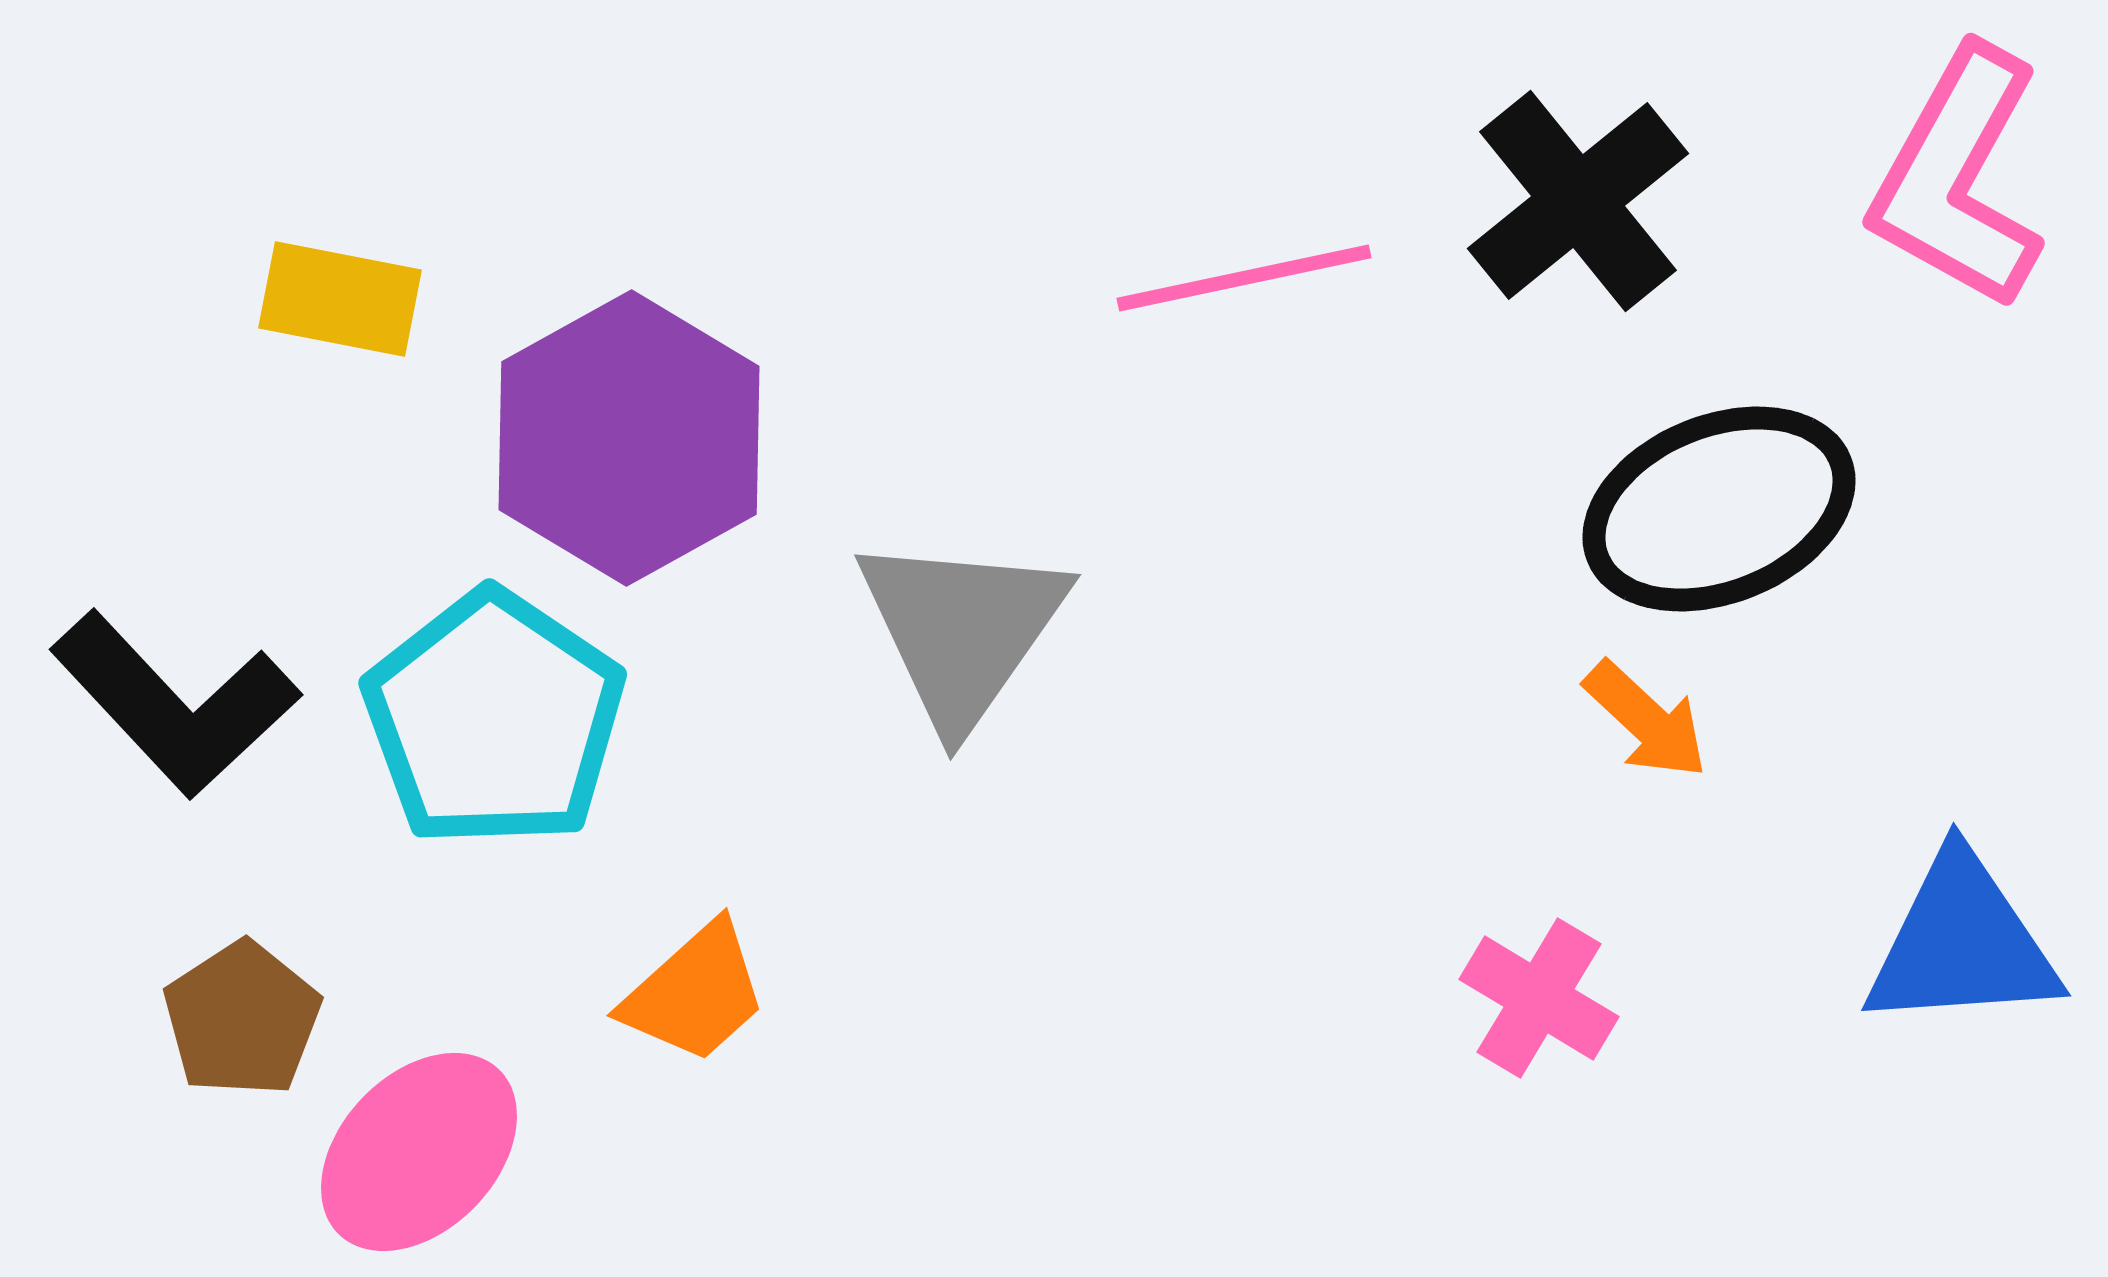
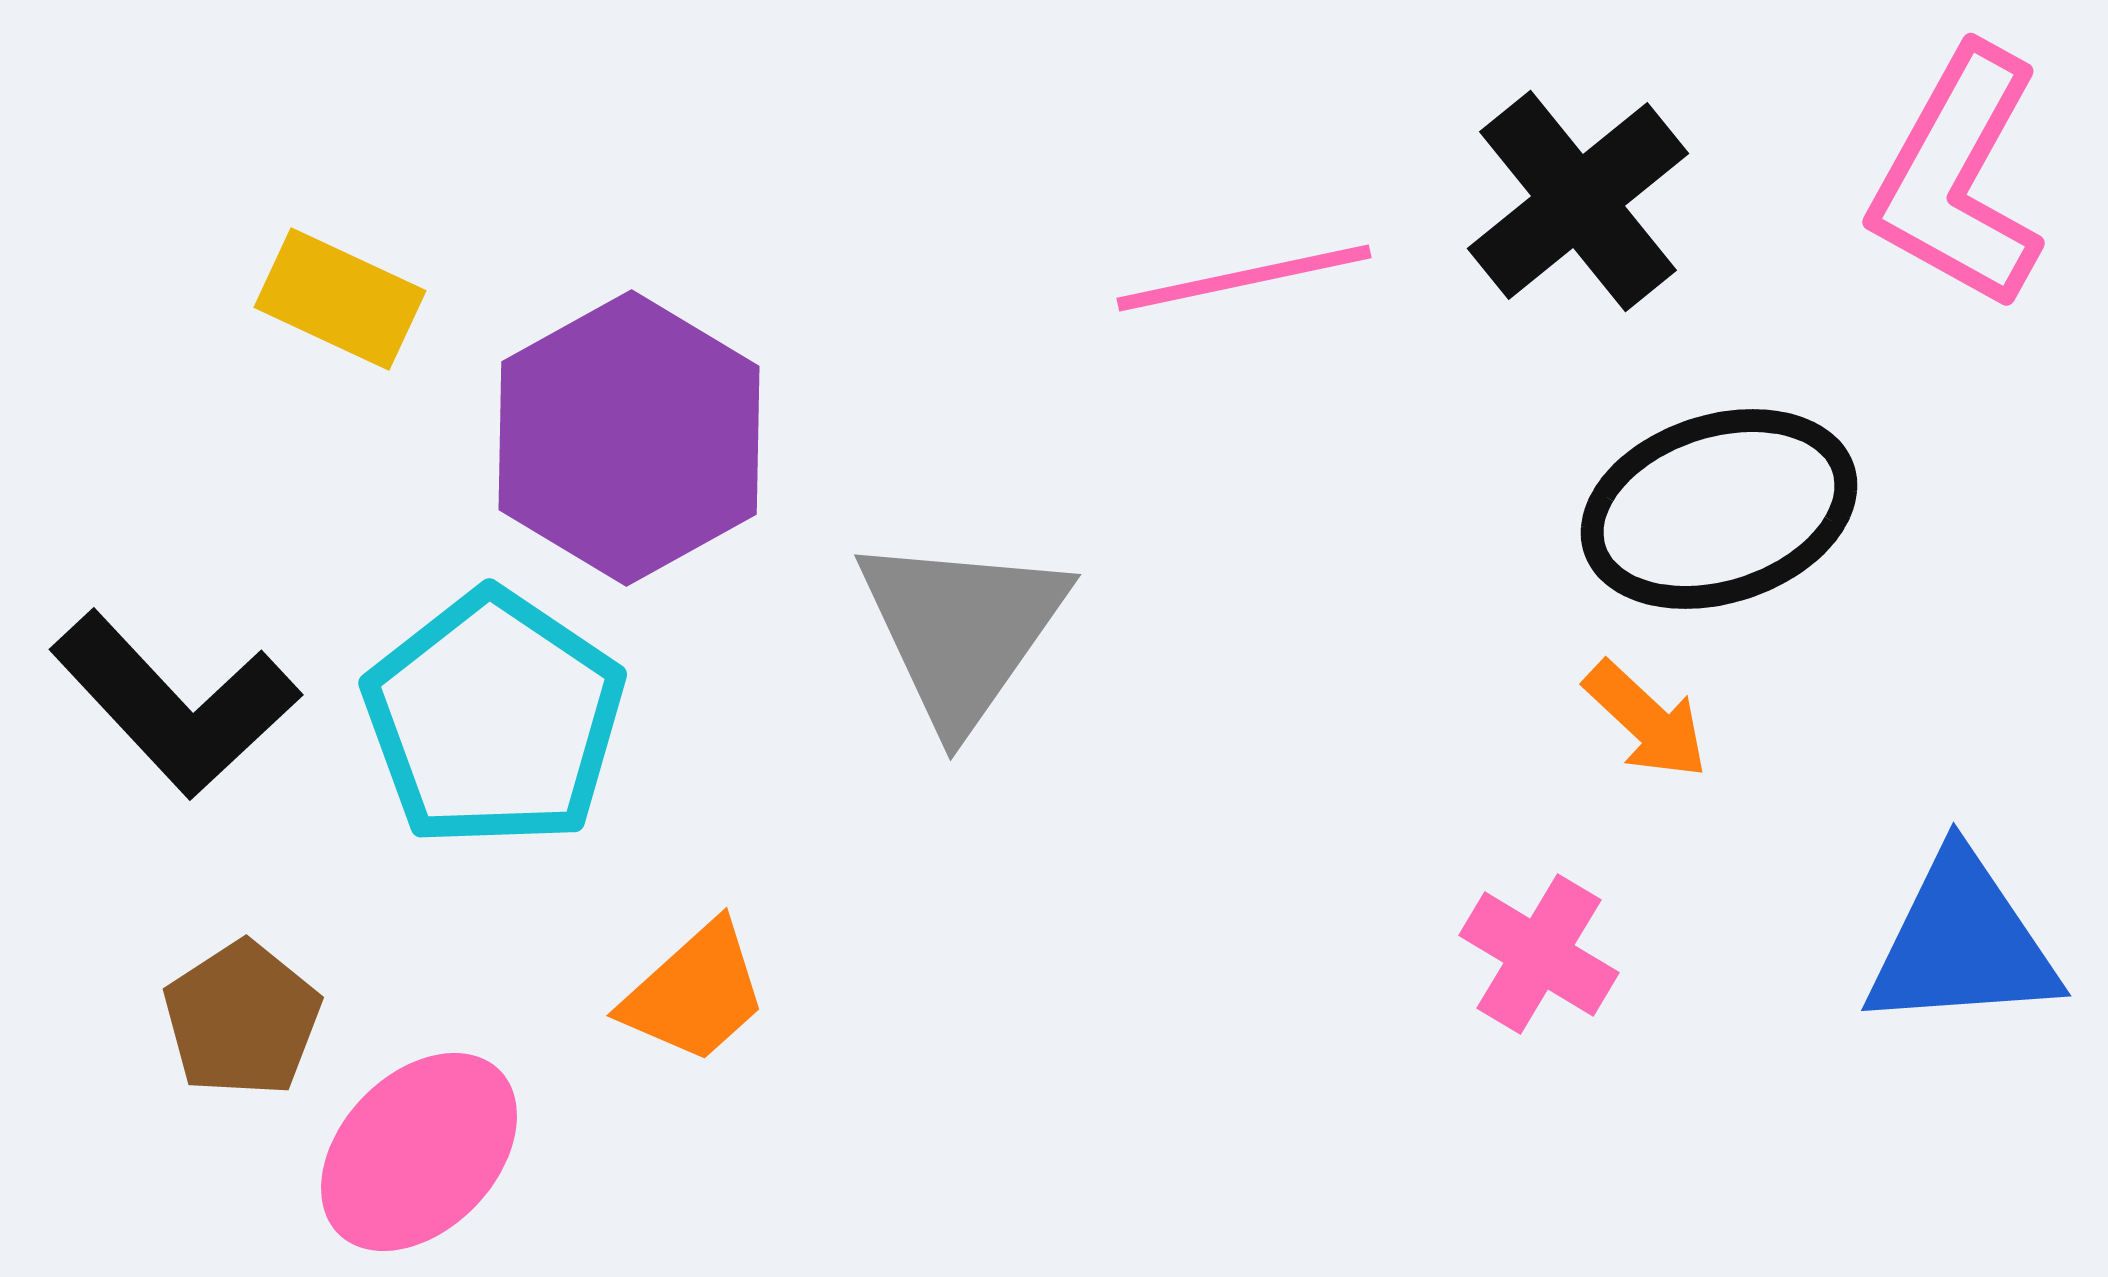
yellow rectangle: rotated 14 degrees clockwise
black ellipse: rotated 4 degrees clockwise
pink cross: moved 44 px up
